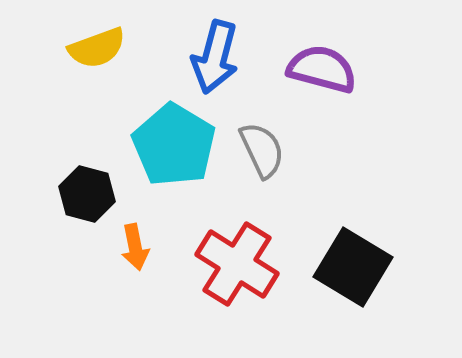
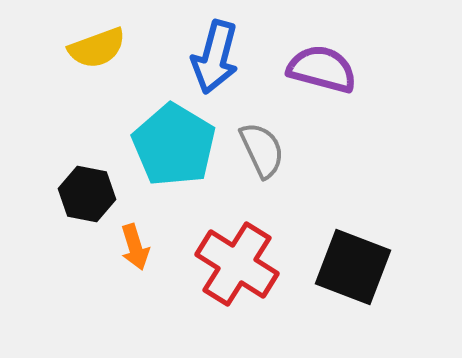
black hexagon: rotated 4 degrees counterclockwise
orange arrow: rotated 6 degrees counterclockwise
black square: rotated 10 degrees counterclockwise
